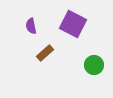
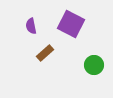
purple square: moved 2 px left
